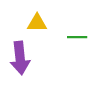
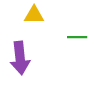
yellow triangle: moved 3 px left, 8 px up
